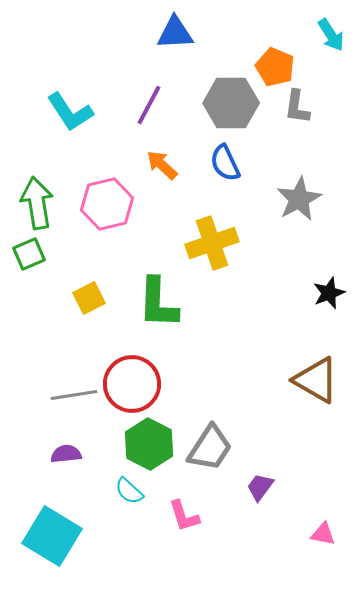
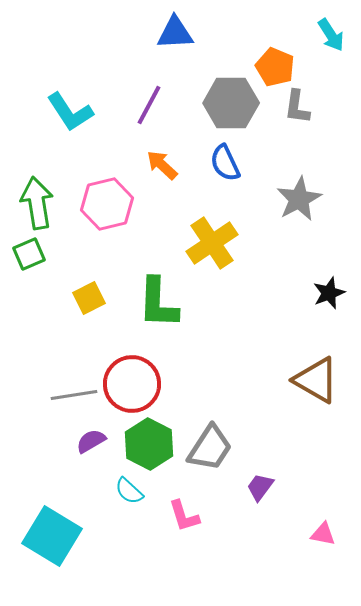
yellow cross: rotated 15 degrees counterclockwise
purple semicircle: moved 25 px right, 13 px up; rotated 24 degrees counterclockwise
